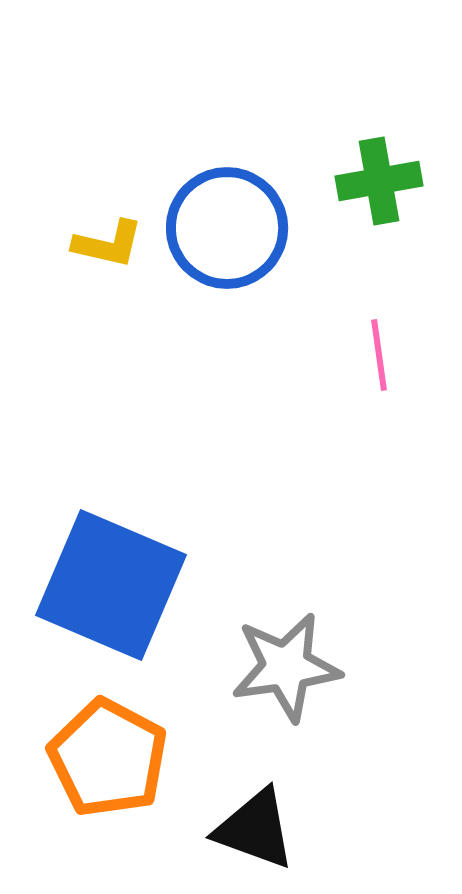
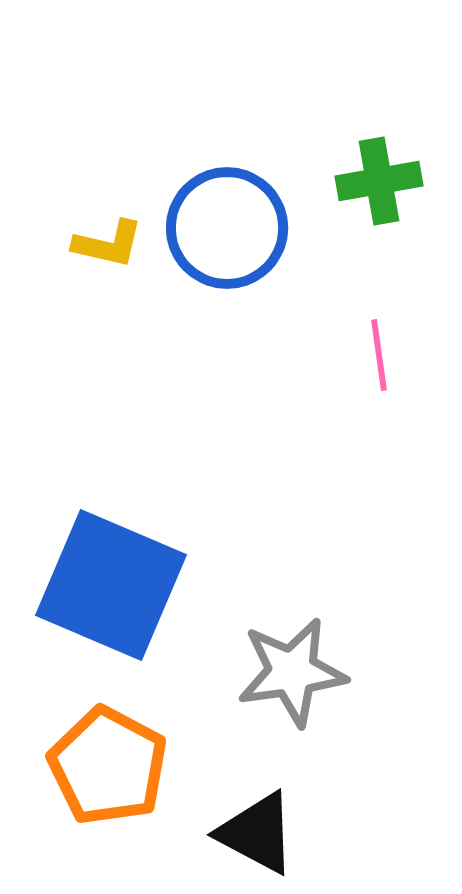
gray star: moved 6 px right, 5 px down
orange pentagon: moved 8 px down
black triangle: moved 2 px right, 4 px down; rotated 8 degrees clockwise
